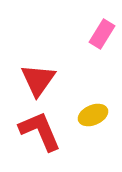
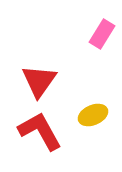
red triangle: moved 1 px right, 1 px down
red L-shape: rotated 6 degrees counterclockwise
